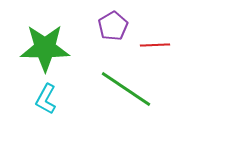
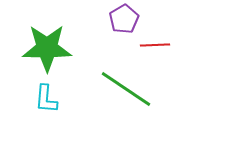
purple pentagon: moved 11 px right, 7 px up
green star: moved 2 px right
cyan L-shape: rotated 24 degrees counterclockwise
